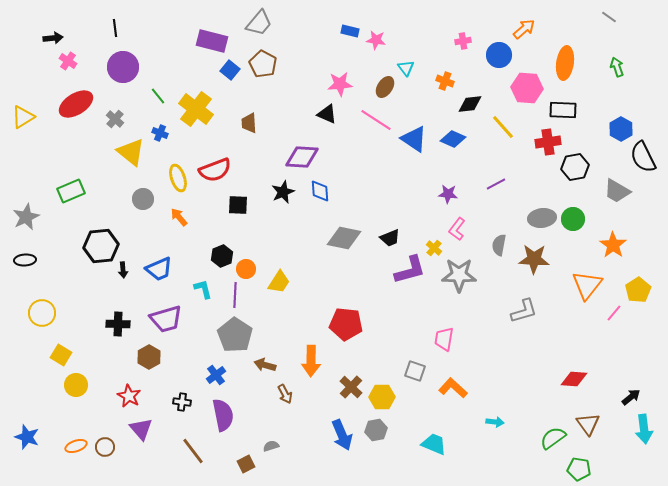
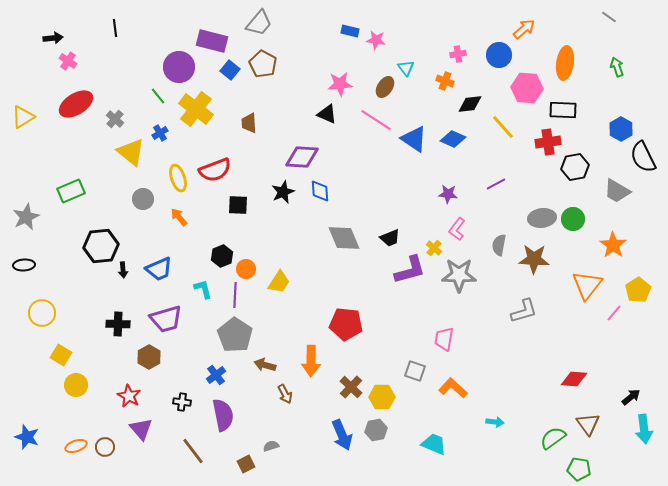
pink cross at (463, 41): moved 5 px left, 13 px down
purple circle at (123, 67): moved 56 px right
blue cross at (160, 133): rotated 35 degrees clockwise
gray diamond at (344, 238): rotated 56 degrees clockwise
black ellipse at (25, 260): moved 1 px left, 5 px down
